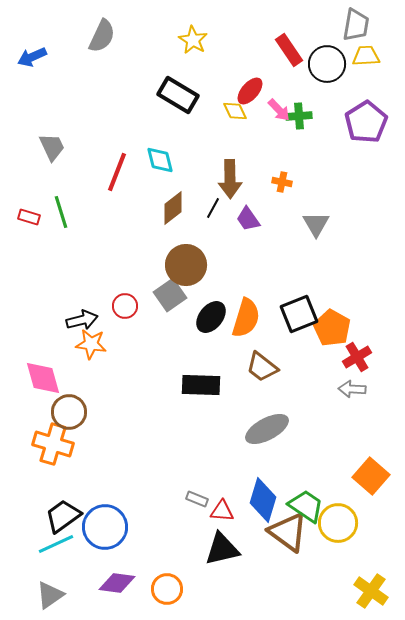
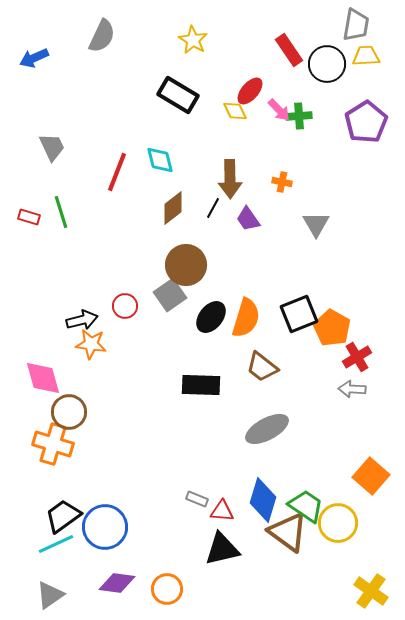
blue arrow at (32, 57): moved 2 px right, 1 px down
